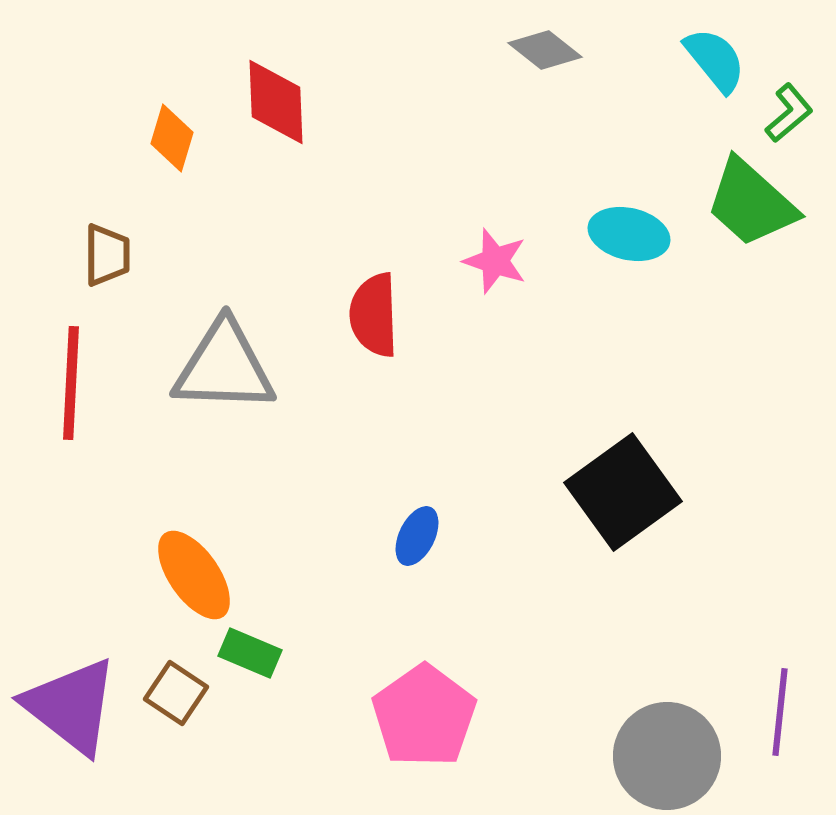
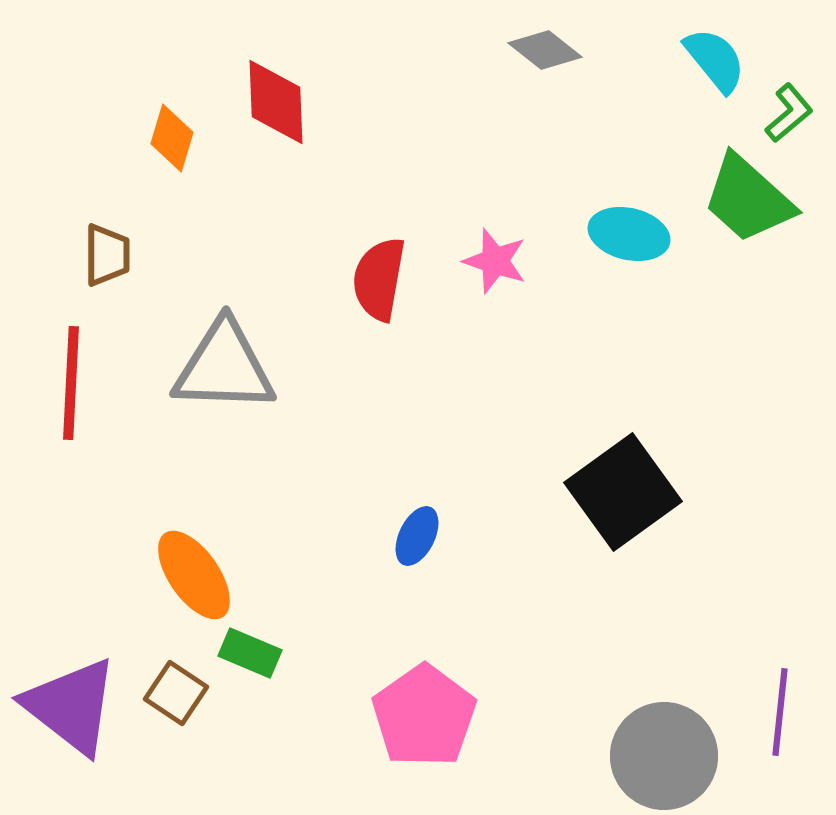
green trapezoid: moved 3 px left, 4 px up
red semicircle: moved 5 px right, 36 px up; rotated 12 degrees clockwise
gray circle: moved 3 px left
